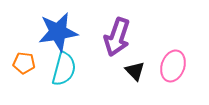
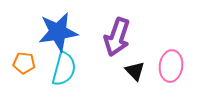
pink ellipse: moved 2 px left; rotated 12 degrees counterclockwise
